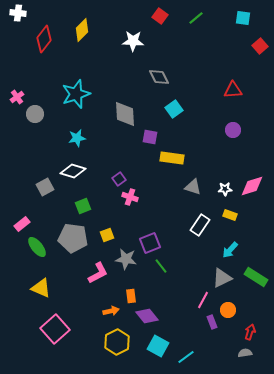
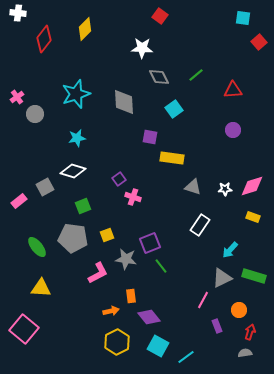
green line at (196, 18): moved 57 px down
yellow diamond at (82, 30): moved 3 px right, 1 px up
white star at (133, 41): moved 9 px right, 7 px down
red square at (260, 46): moved 1 px left, 4 px up
gray diamond at (125, 114): moved 1 px left, 12 px up
pink cross at (130, 197): moved 3 px right
yellow rectangle at (230, 215): moved 23 px right, 2 px down
pink rectangle at (22, 224): moved 3 px left, 23 px up
green rectangle at (256, 277): moved 2 px left, 1 px up; rotated 15 degrees counterclockwise
yellow triangle at (41, 288): rotated 20 degrees counterclockwise
orange circle at (228, 310): moved 11 px right
purple diamond at (147, 316): moved 2 px right, 1 px down
purple rectangle at (212, 322): moved 5 px right, 4 px down
pink square at (55, 329): moved 31 px left; rotated 8 degrees counterclockwise
